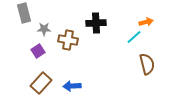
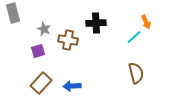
gray rectangle: moved 11 px left
orange arrow: rotated 80 degrees clockwise
gray star: rotated 24 degrees clockwise
purple square: rotated 16 degrees clockwise
brown semicircle: moved 11 px left, 9 px down
